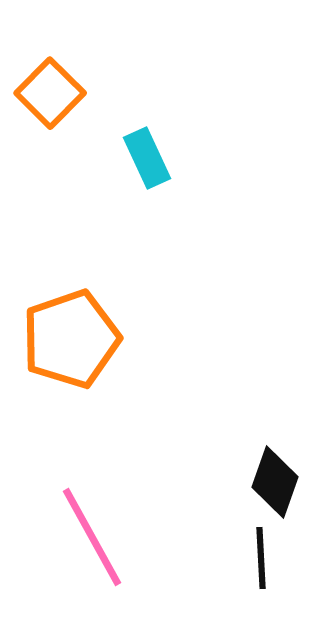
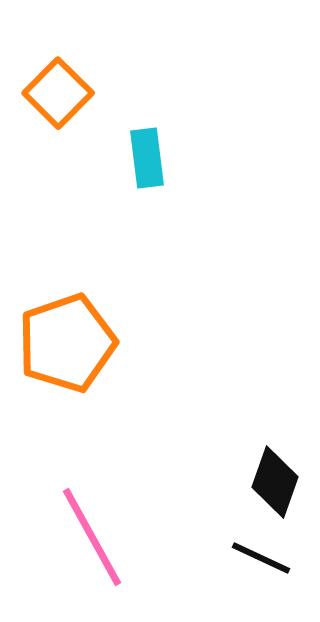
orange square: moved 8 px right
cyan rectangle: rotated 18 degrees clockwise
orange pentagon: moved 4 px left, 4 px down
black line: rotated 62 degrees counterclockwise
